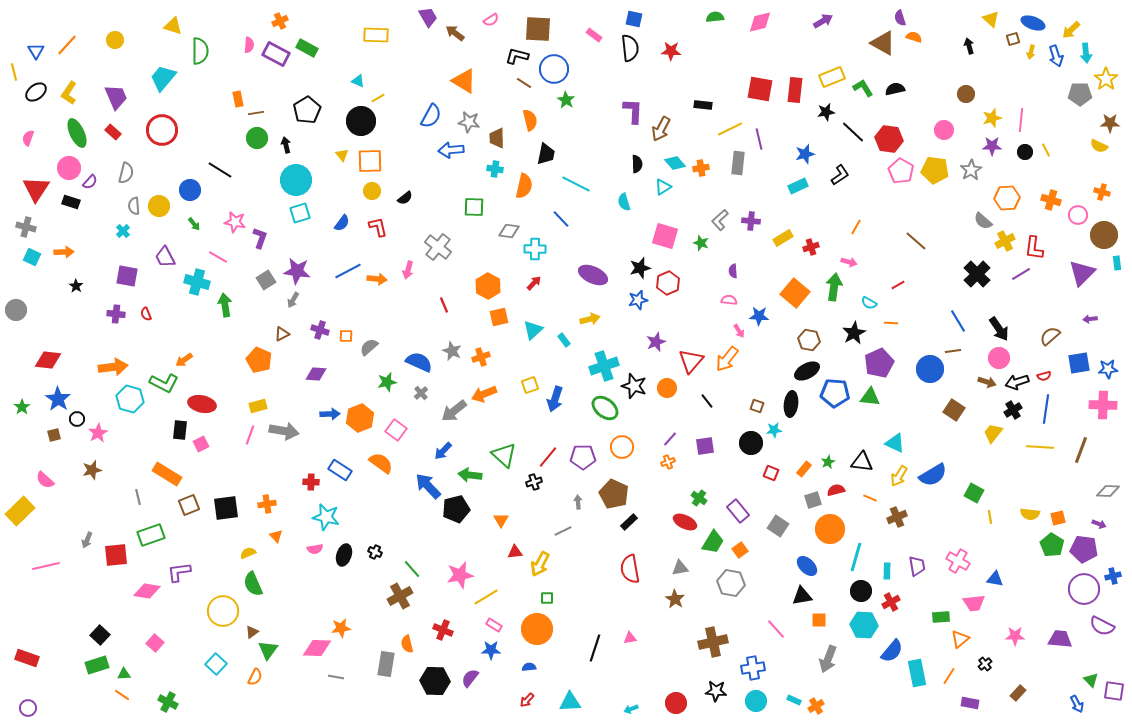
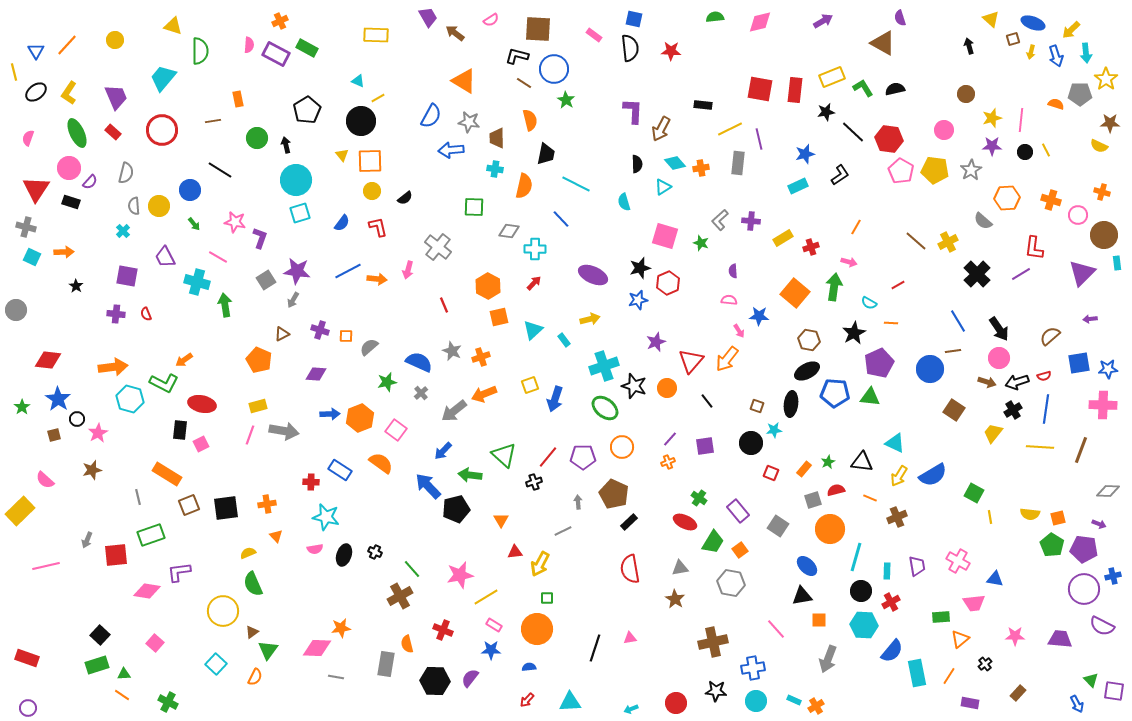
orange semicircle at (914, 37): moved 142 px right, 67 px down
brown line at (256, 113): moved 43 px left, 8 px down
yellow cross at (1005, 241): moved 57 px left, 1 px down
